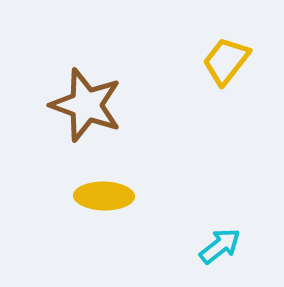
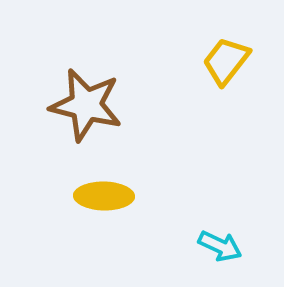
brown star: rotated 6 degrees counterclockwise
cyan arrow: rotated 63 degrees clockwise
